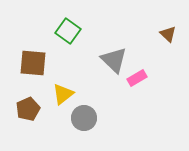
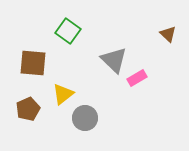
gray circle: moved 1 px right
